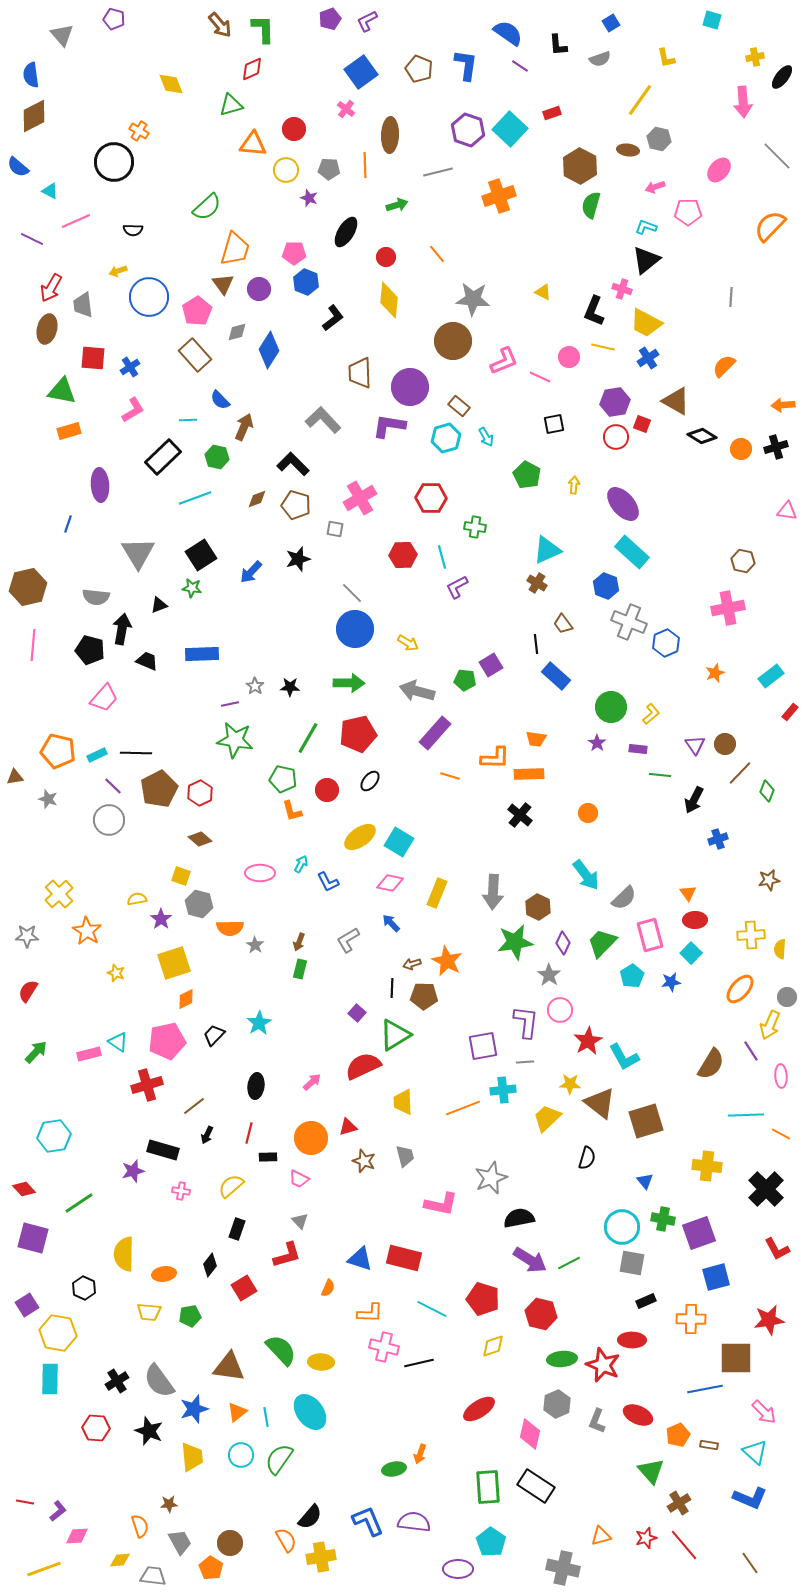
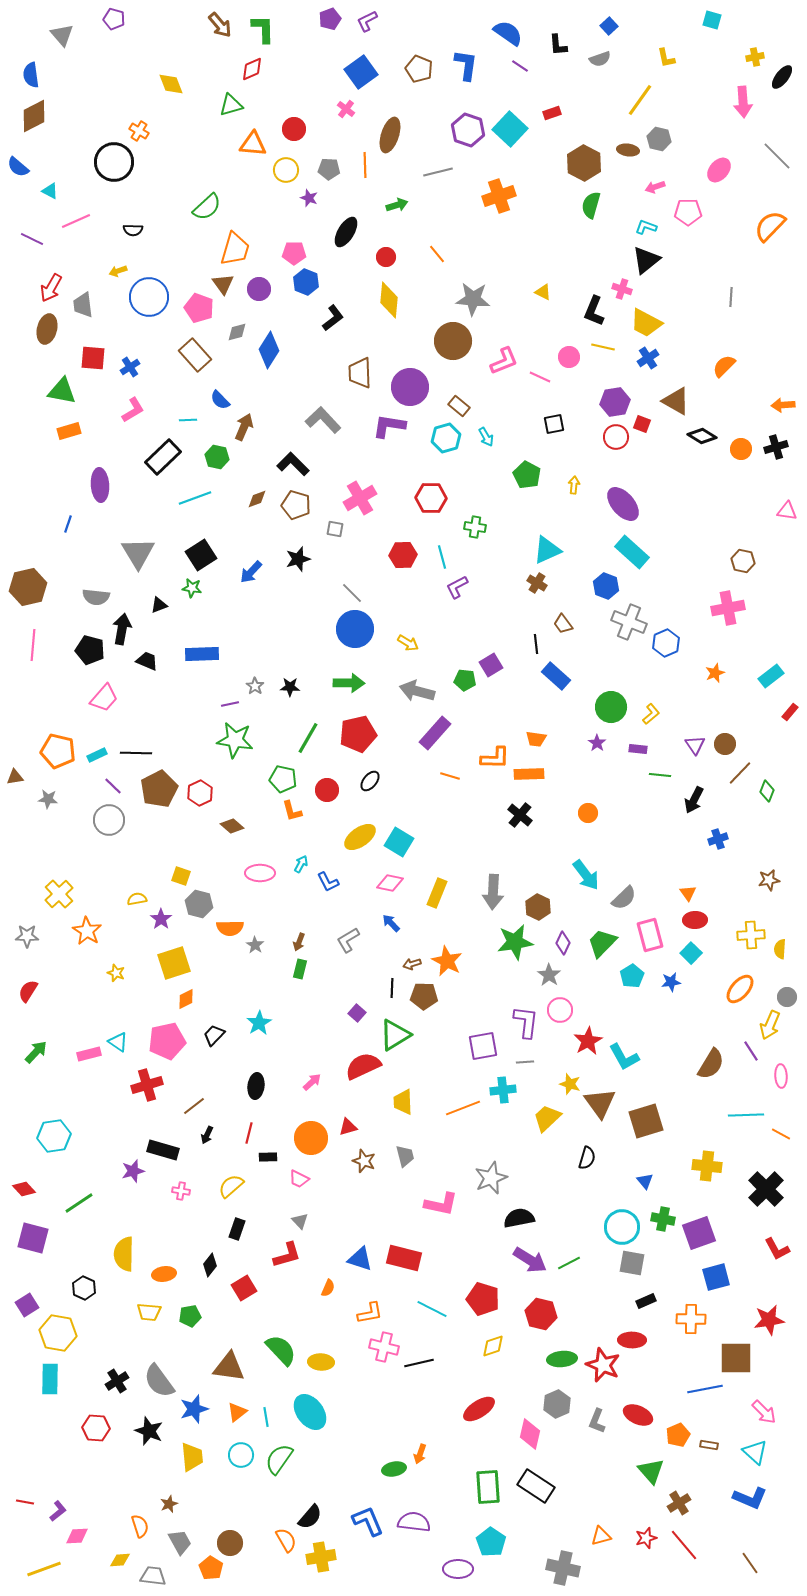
blue square at (611, 23): moved 2 px left, 3 px down; rotated 12 degrees counterclockwise
brown ellipse at (390, 135): rotated 16 degrees clockwise
brown hexagon at (580, 166): moved 4 px right, 3 px up
pink pentagon at (197, 311): moved 2 px right, 3 px up; rotated 20 degrees counterclockwise
gray star at (48, 799): rotated 12 degrees counterclockwise
brown diamond at (200, 839): moved 32 px right, 13 px up
yellow star at (570, 1084): rotated 15 degrees clockwise
brown triangle at (600, 1103): rotated 16 degrees clockwise
orange L-shape at (370, 1313): rotated 12 degrees counterclockwise
brown star at (169, 1504): rotated 18 degrees counterclockwise
